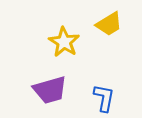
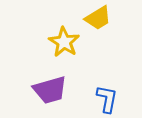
yellow trapezoid: moved 11 px left, 6 px up
blue L-shape: moved 3 px right, 1 px down
